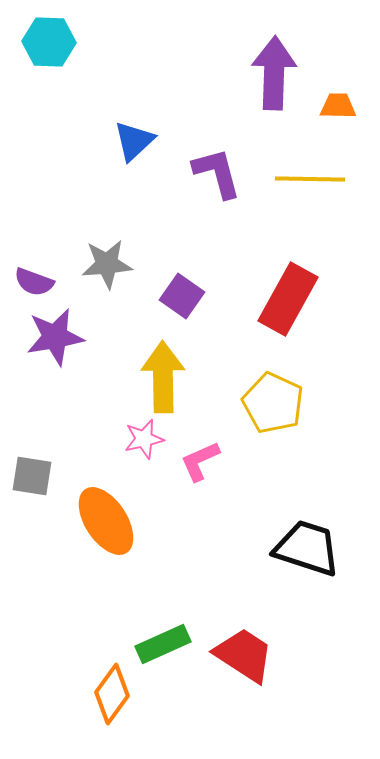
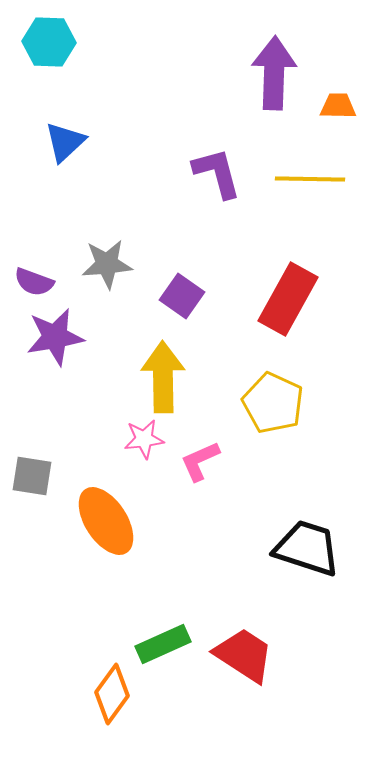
blue triangle: moved 69 px left, 1 px down
pink star: rotated 6 degrees clockwise
